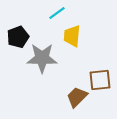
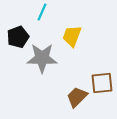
cyan line: moved 15 px left, 1 px up; rotated 30 degrees counterclockwise
yellow trapezoid: rotated 15 degrees clockwise
brown square: moved 2 px right, 3 px down
